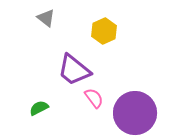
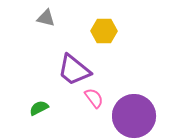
gray triangle: rotated 24 degrees counterclockwise
yellow hexagon: rotated 25 degrees clockwise
purple circle: moved 1 px left, 3 px down
